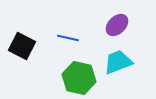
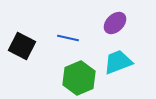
purple ellipse: moved 2 px left, 2 px up
green hexagon: rotated 24 degrees clockwise
